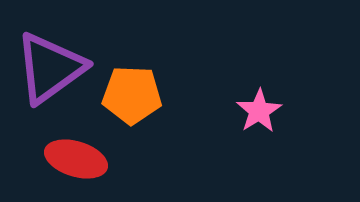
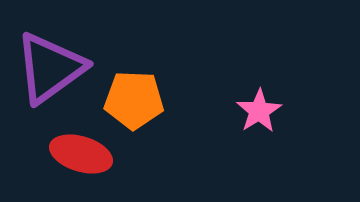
orange pentagon: moved 2 px right, 5 px down
red ellipse: moved 5 px right, 5 px up
